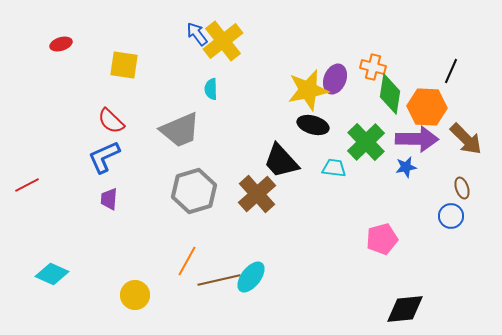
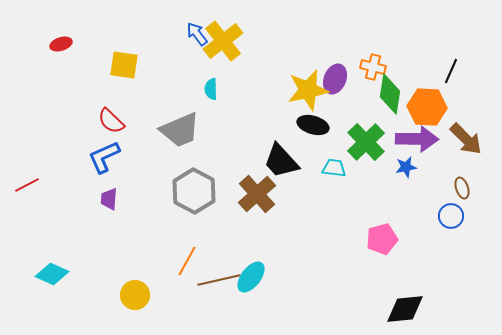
gray hexagon: rotated 15 degrees counterclockwise
